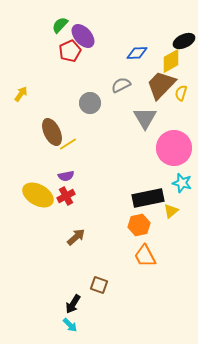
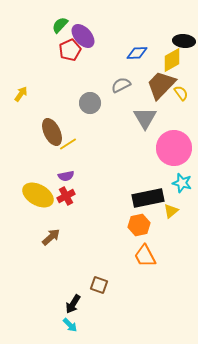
black ellipse: rotated 30 degrees clockwise
red pentagon: moved 1 px up
yellow diamond: moved 1 px right, 1 px up
yellow semicircle: rotated 126 degrees clockwise
brown arrow: moved 25 px left
